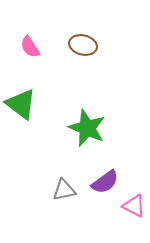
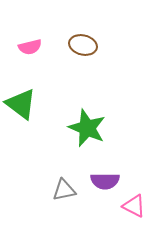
pink semicircle: rotated 70 degrees counterclockwise
purple semicircle: moved 1 px up; rotated 36 degrees clockwise
